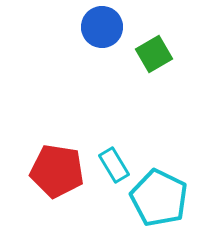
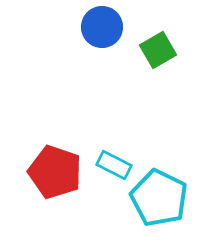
green square: moved 4 px right, 4 px up
cyan rectangle: rotated 32 degrees counterclockwise
red pentagon: moved 2 px left, 1 px down; rotated 10 degrees clockwise
